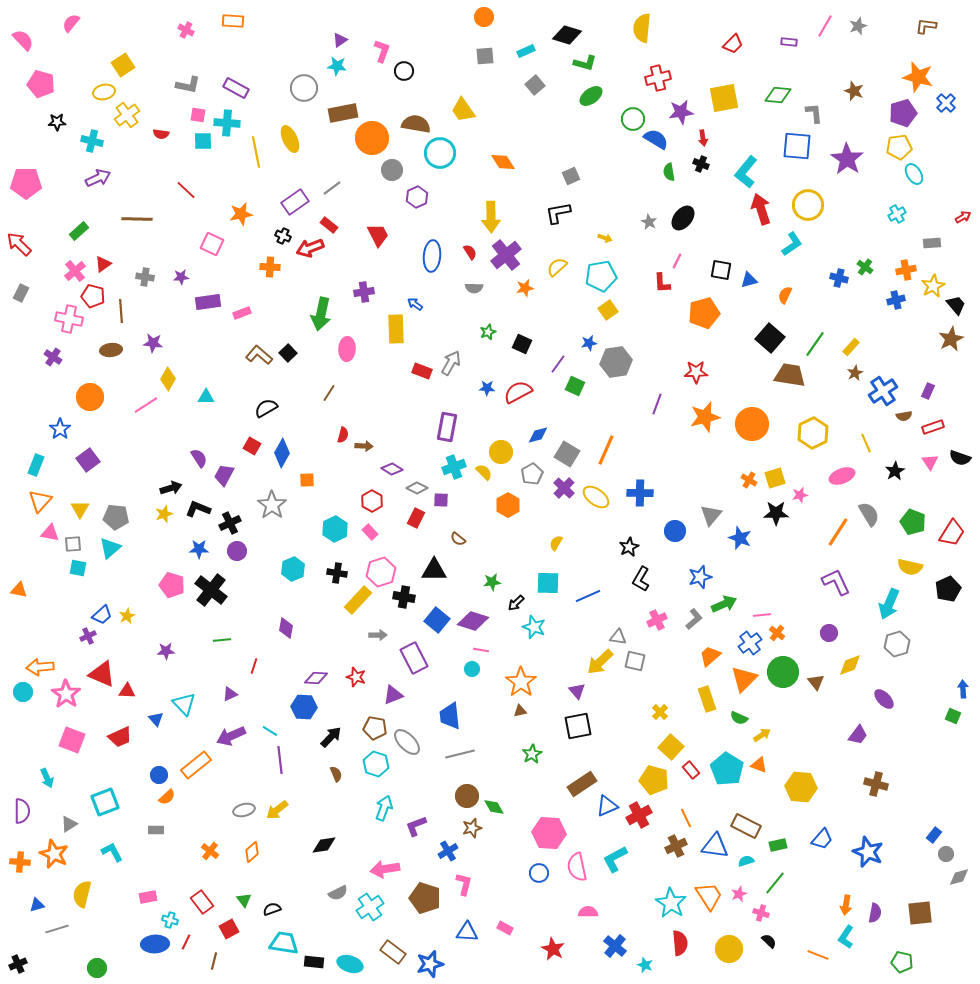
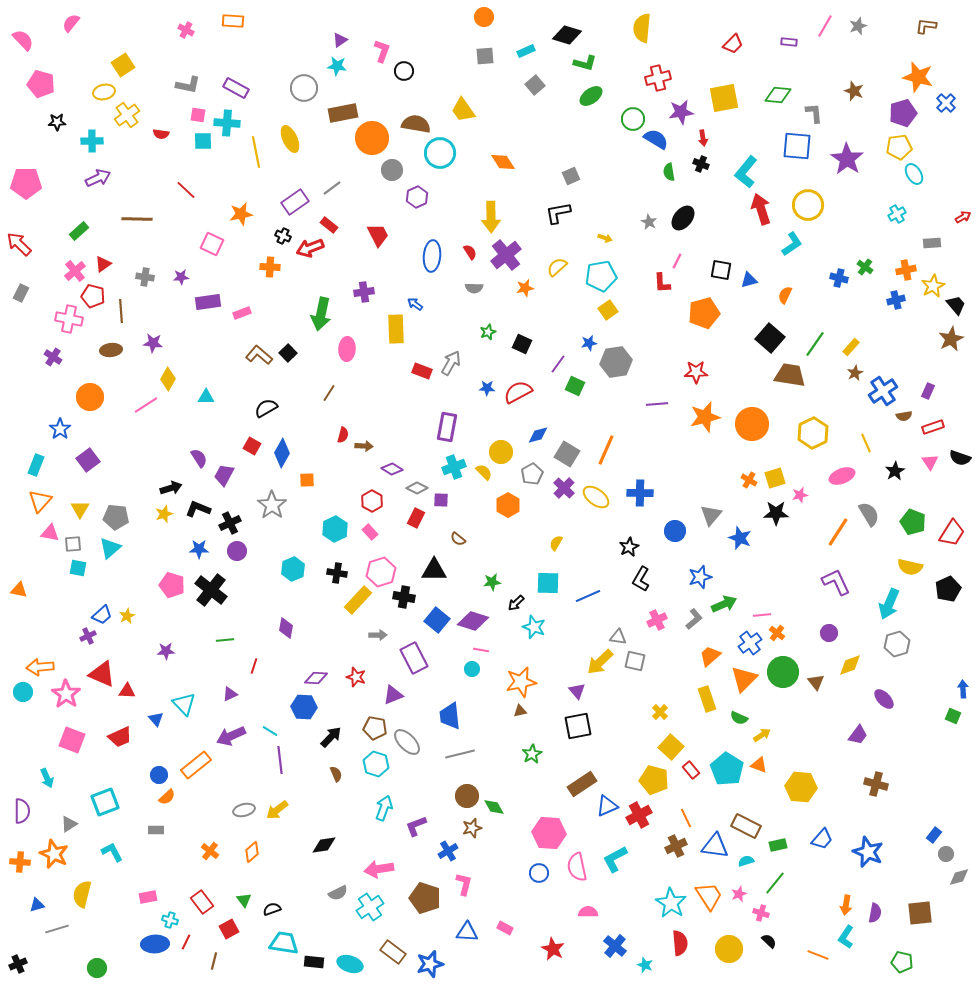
cyan cross at (92, 141): rotated 15 degrees counterclockwise
purple line at (657, 404): rotated 65 degrees clockwise
green line at (222, 640): moved 3 px right
orange star at (521, 682): rotated 24 degrees clockwise
pink arrow at (385, 869): moved 6 px left
